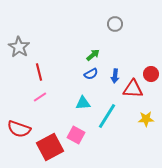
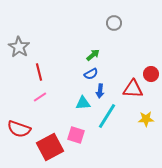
gray circle: moved 1 px left, 1 px up
blue arrow: moved 15 px left, 15 px down
pink square: rotated 12 degrees counterclockwise
